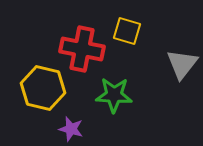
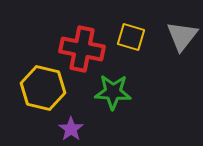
yellow square: moved 4 px right, 6 px down
gray triangle: moved 28 px up
green star: moved 1 px left, 3 px up
purple star: rotated 20 degrees clockwise
